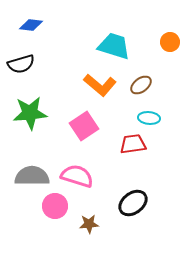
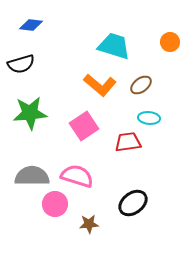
red trapezoid: moved 5 px left, 2 px up
pink circle: moved 2 px up
